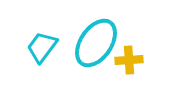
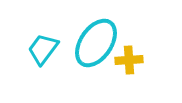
cyan trapezoid: moved 1 px right, 2 px down
